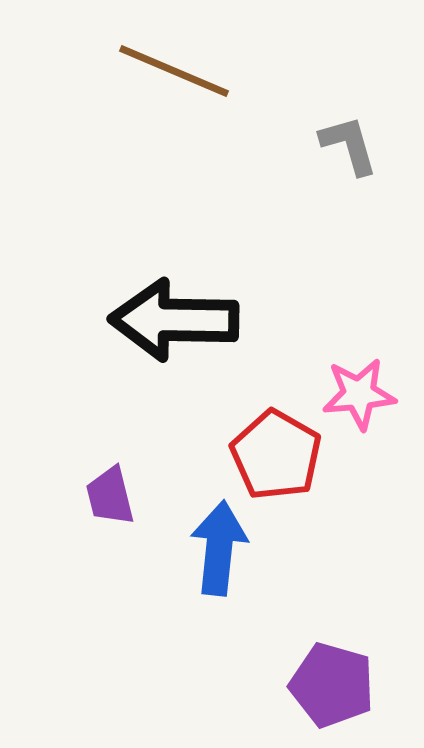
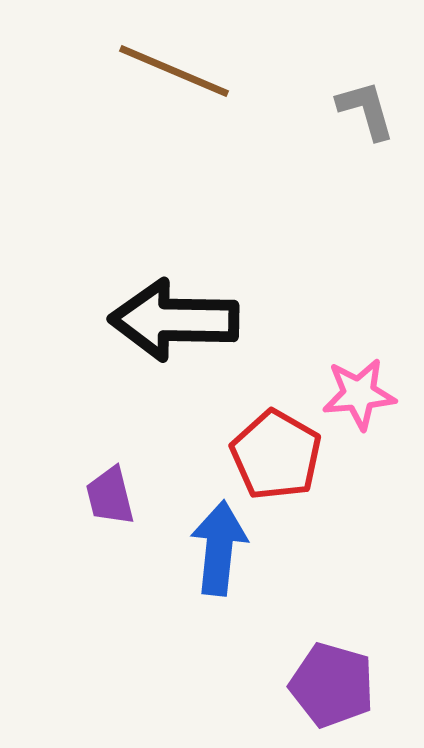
gray L-shape: moved 17 px right, 35 px up
